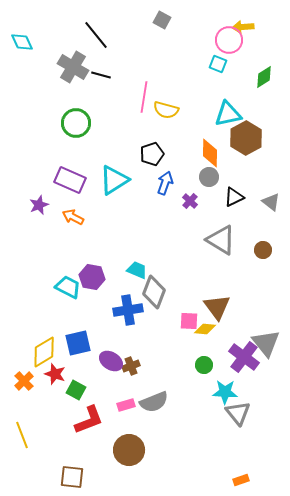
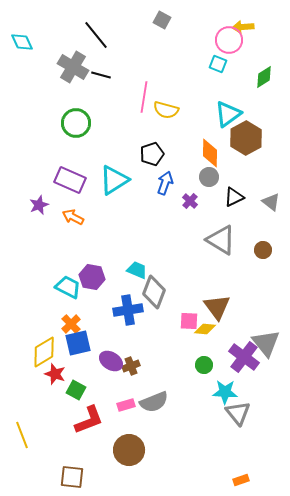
cyan triangle at (228, 114): rotated 24 degrees counterclockwise
orange cross at (24, 381): moved 47 px right, 57 px up
